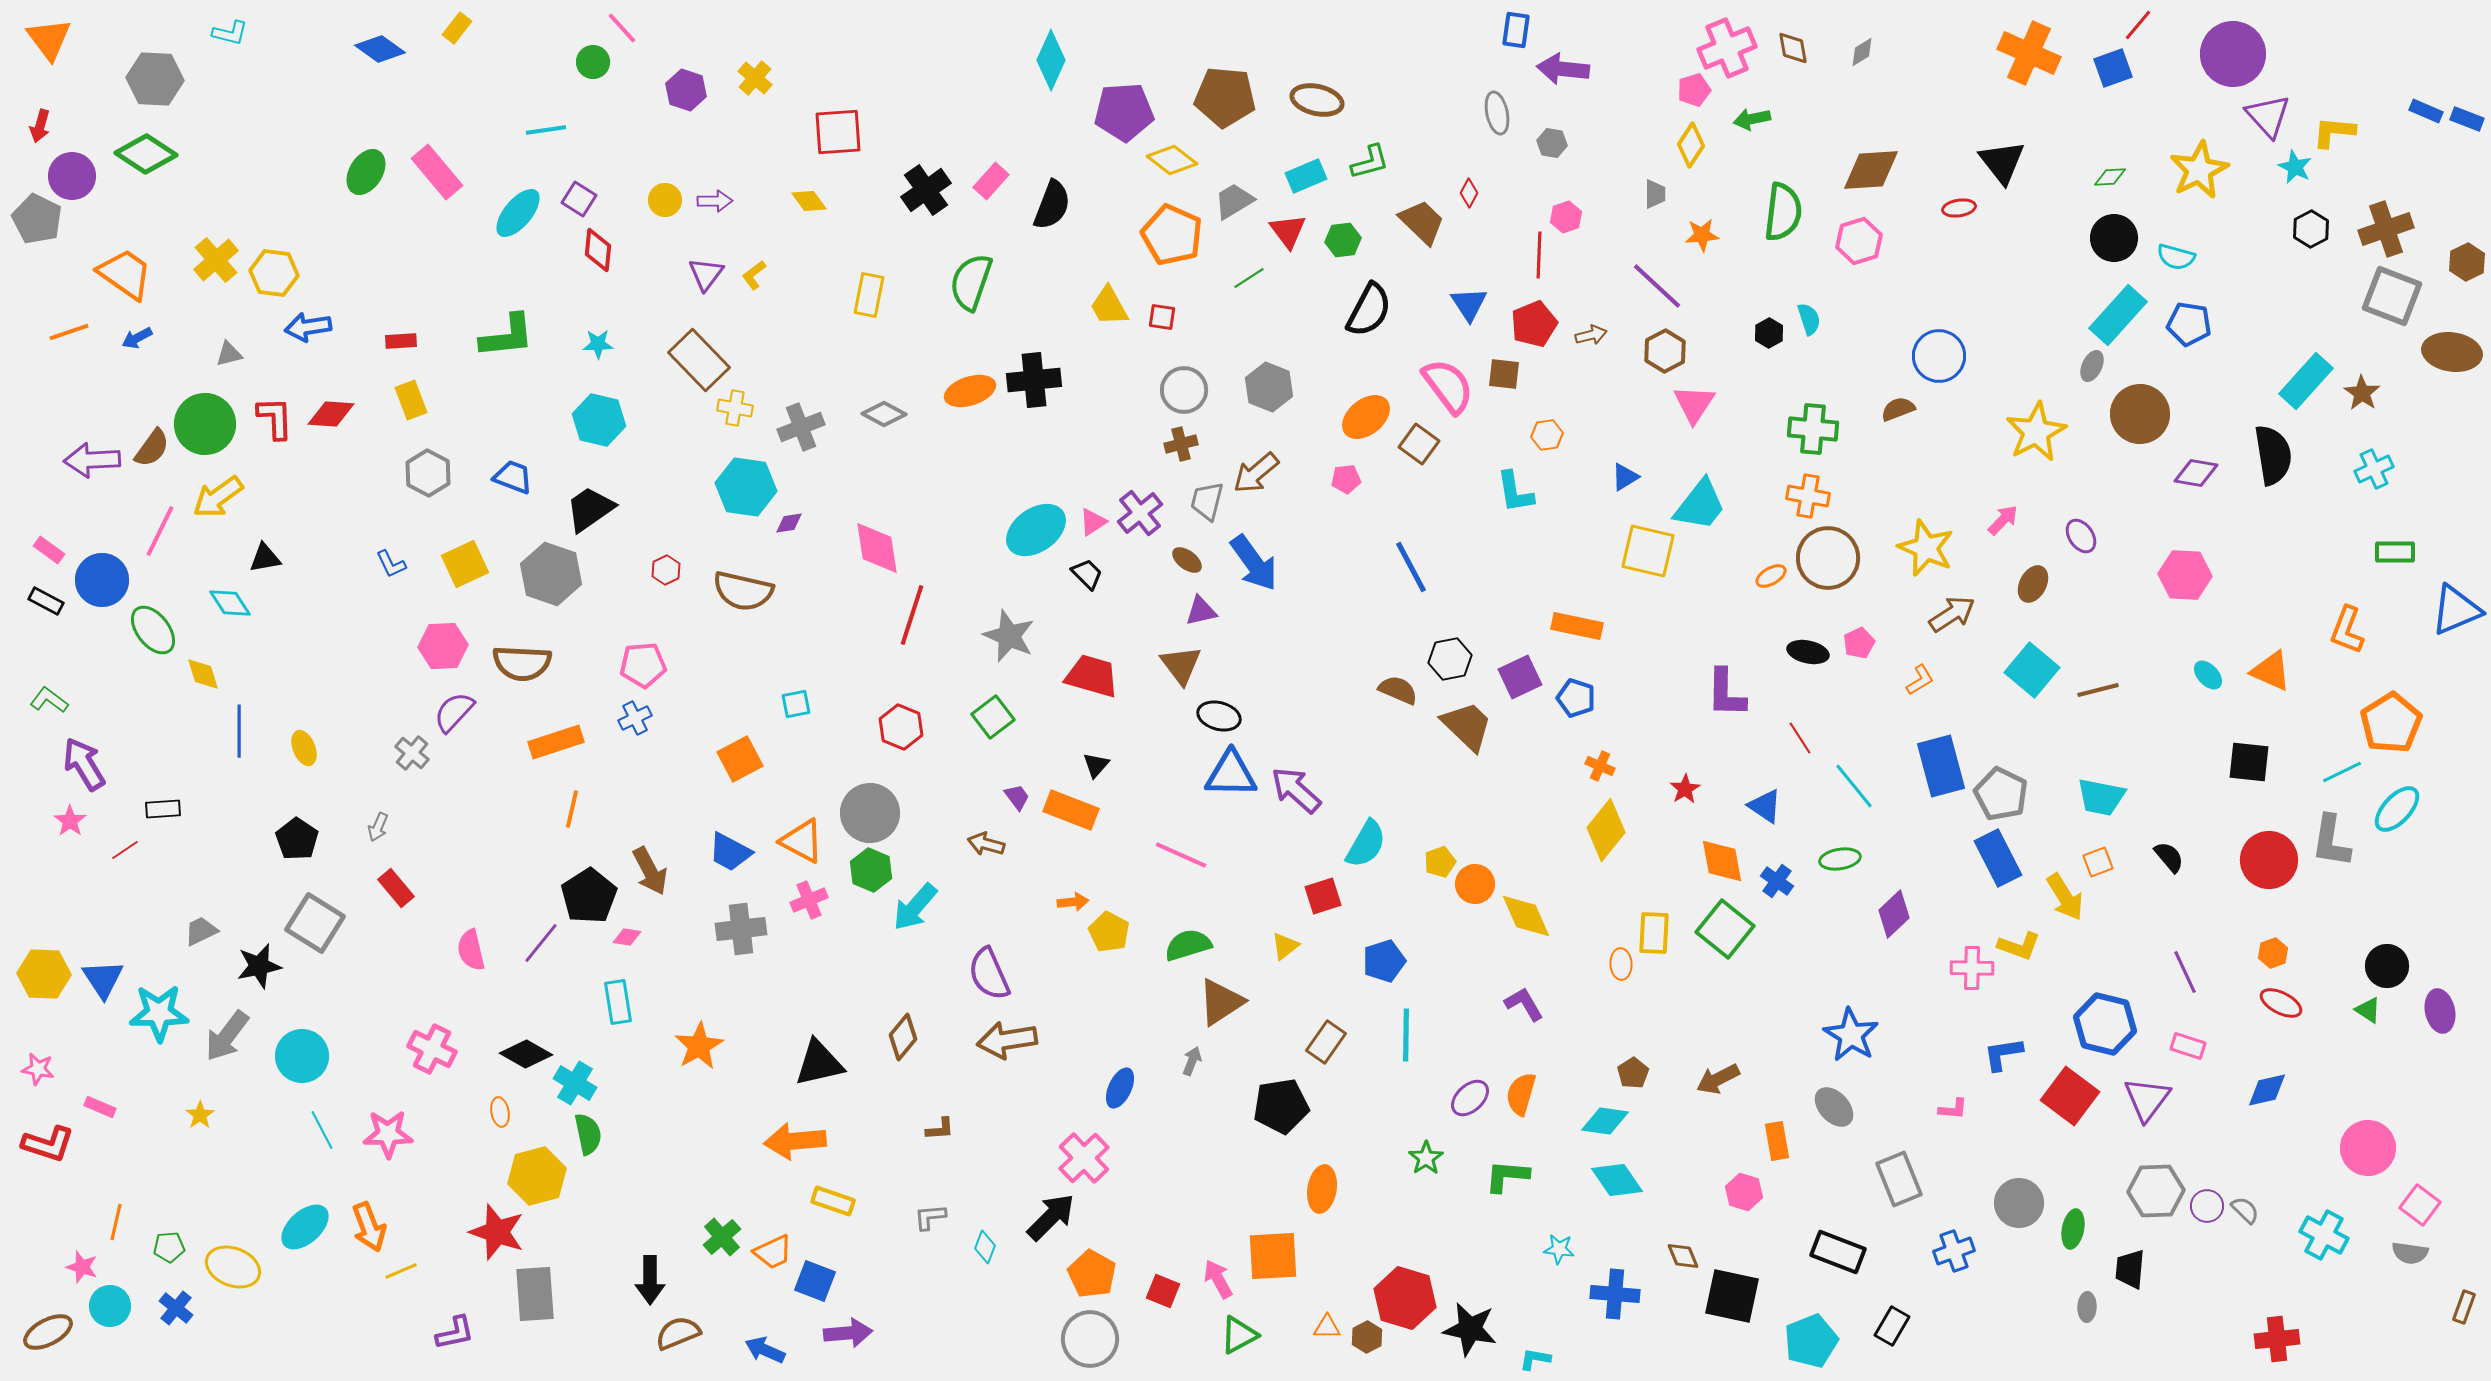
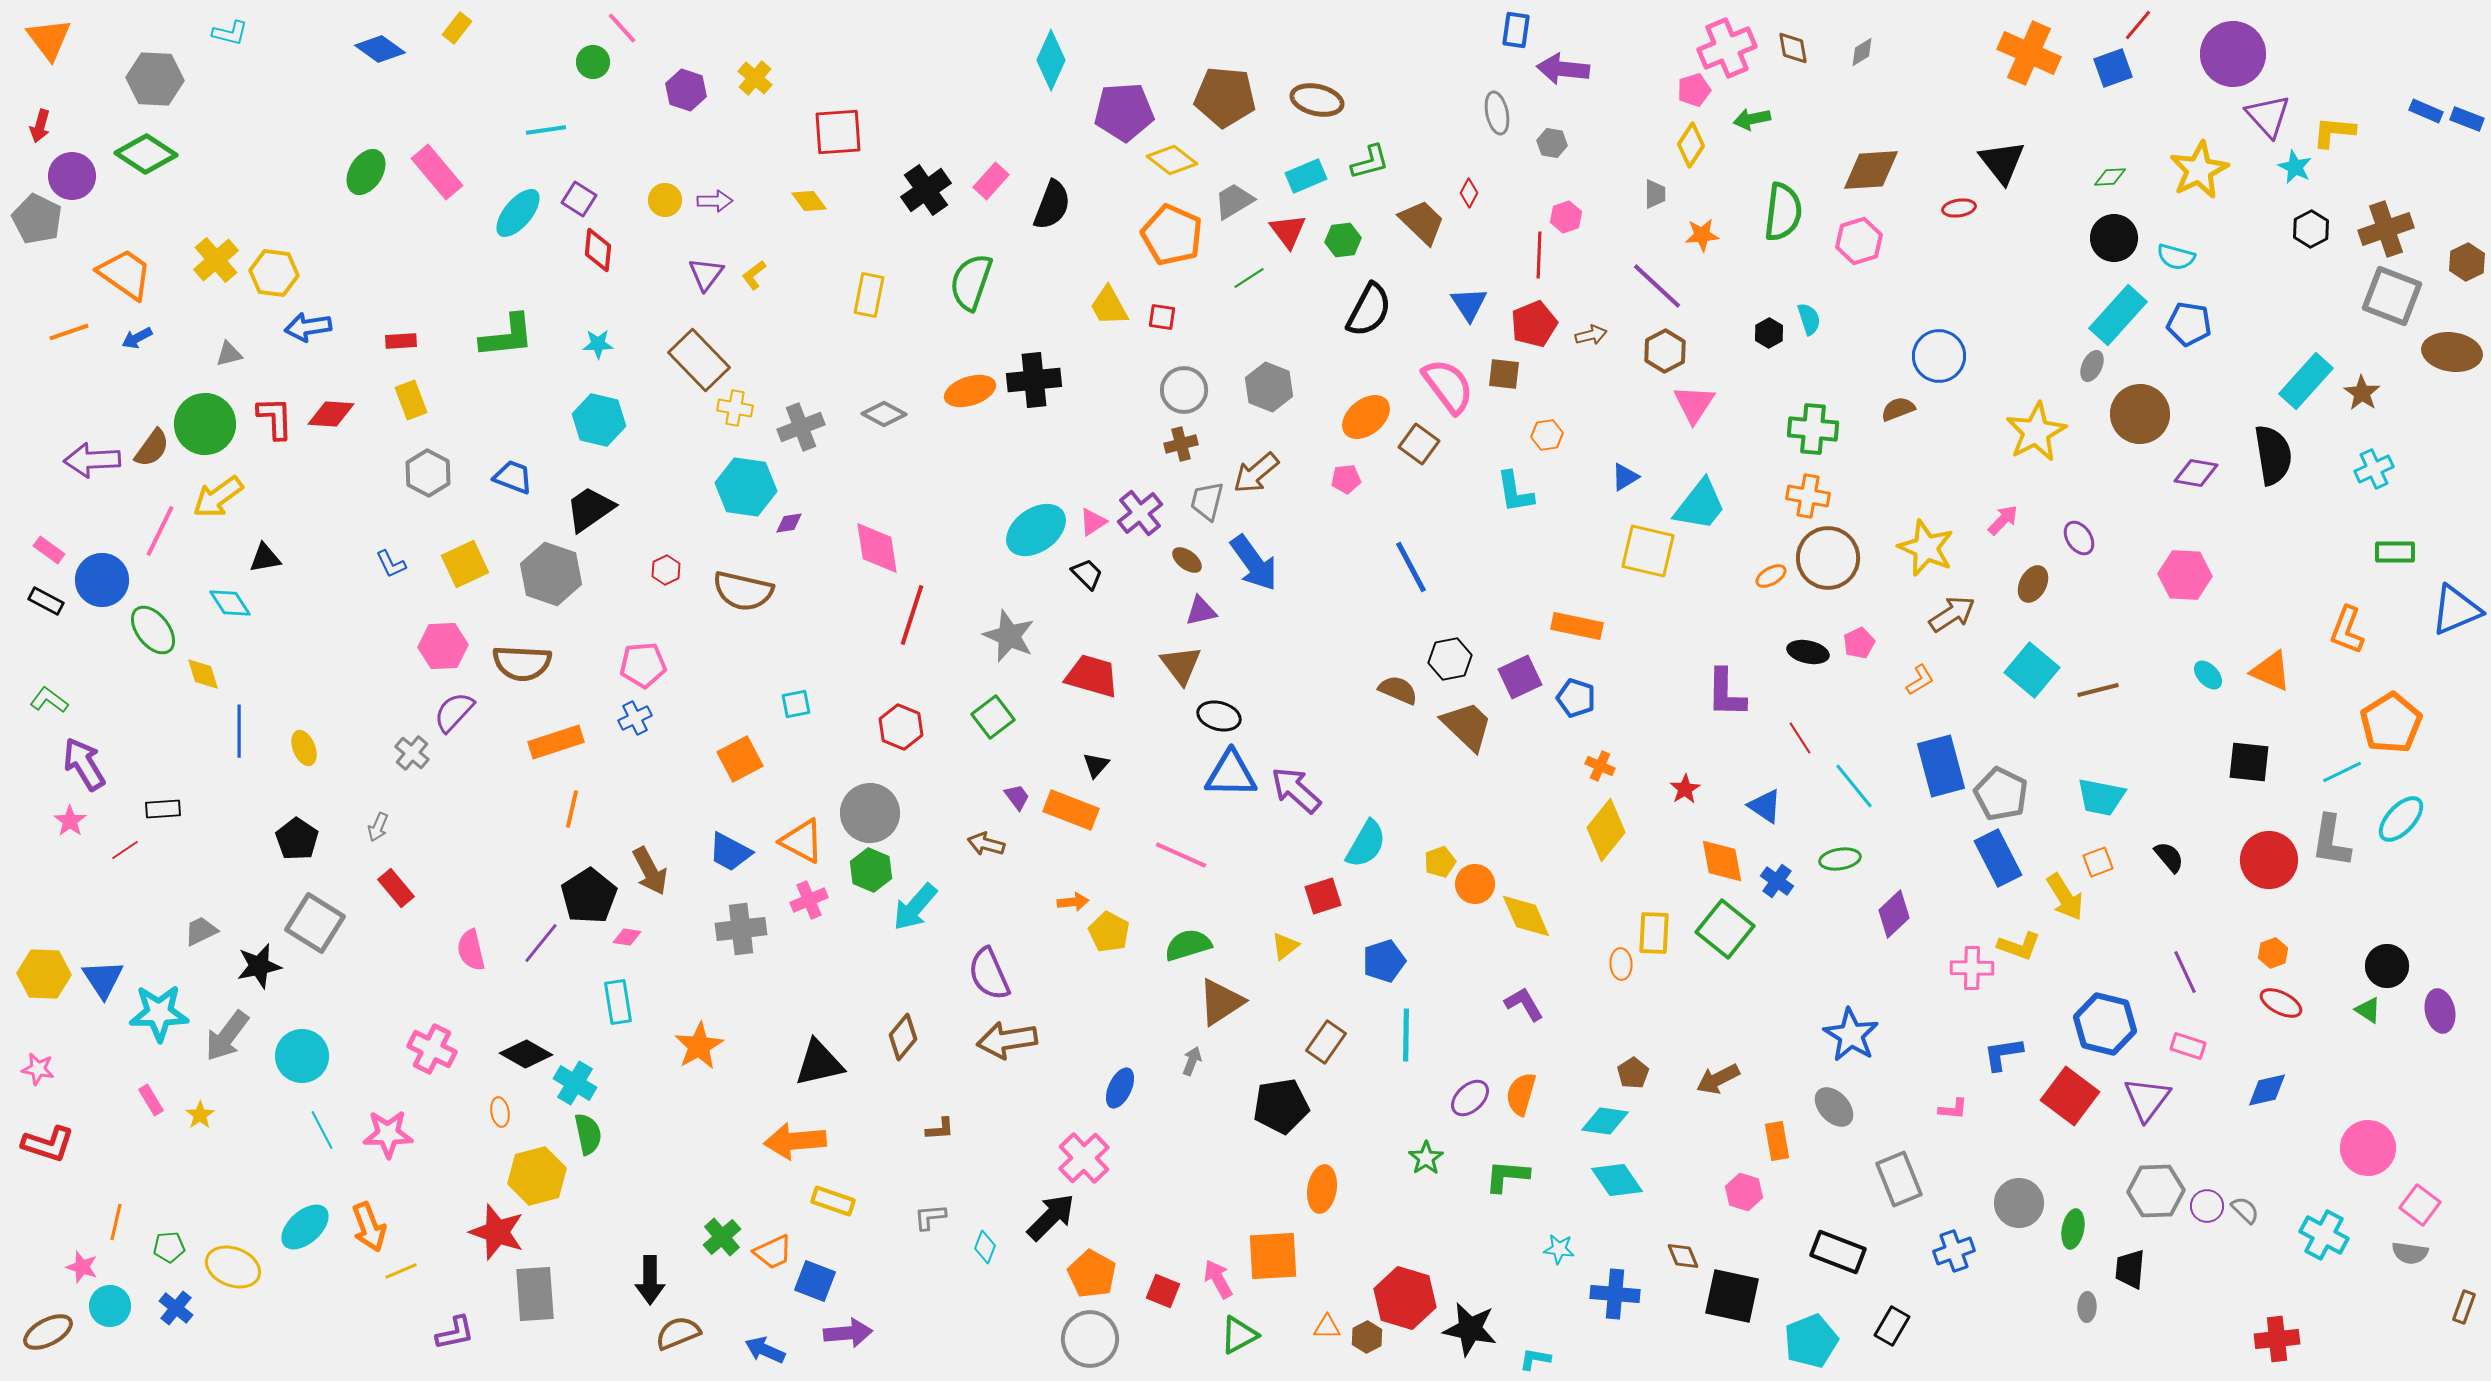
purple ellipse at (2081, 536): moved 2 px left, 2 px down
cyan ellipse at (2397, 809): moved 4 px right, 10 px down
pink rectangle at (100, 1107): moved 51 px right, 7 px up; rotated 36 degrees clockwise
